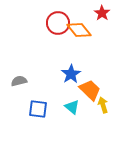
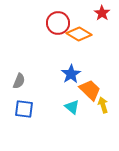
orange diamond: moved 4 px down; rotated 20 degrees counterclockwise
gray semicircle: rotated 126 degrees clockwise
blue square: moved 14 px left
